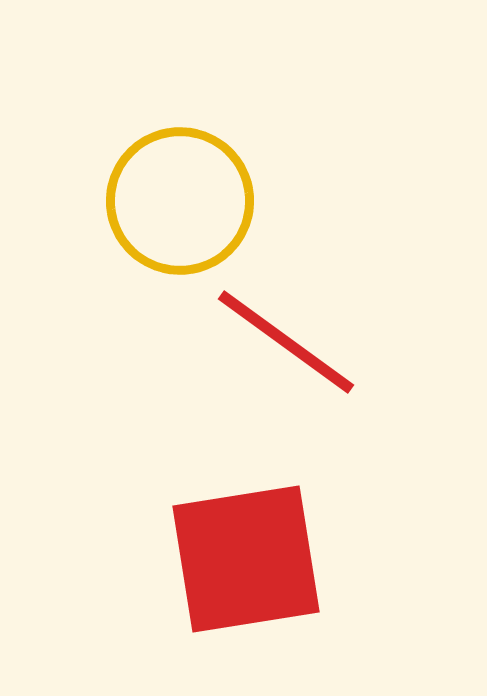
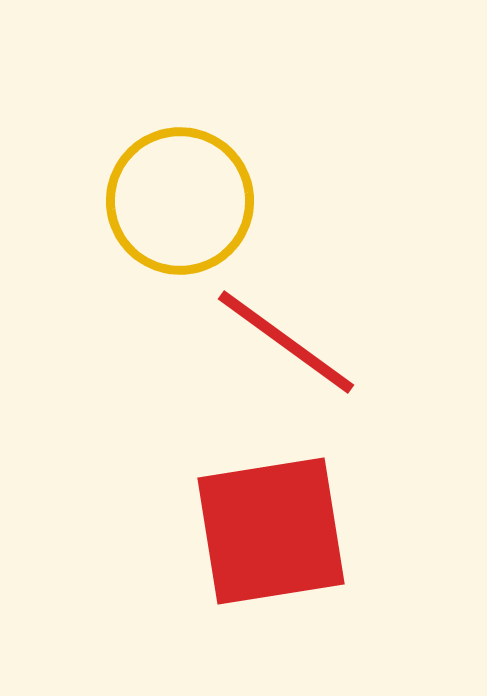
red square: moved 25 px right, 28 px up
